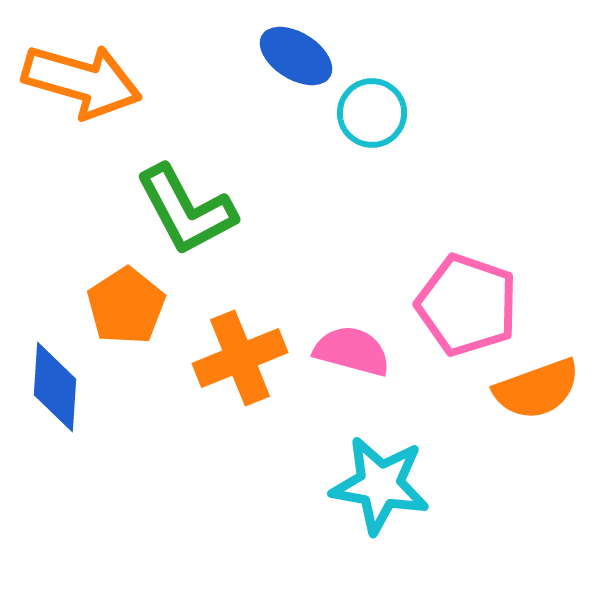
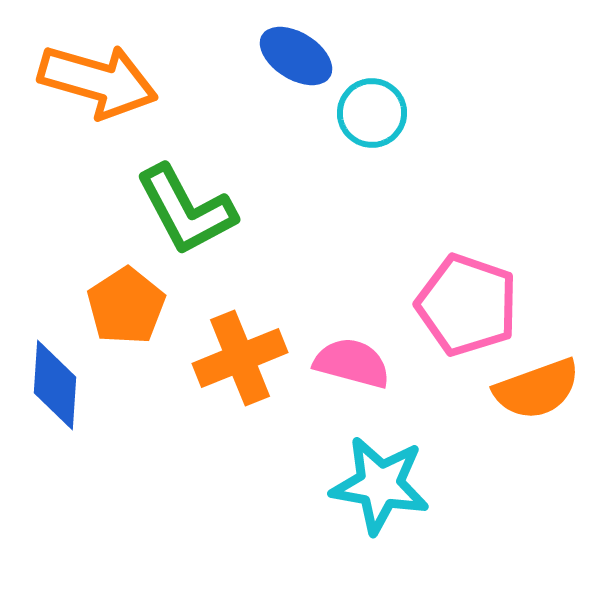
orange arrow: moved 16 px right
pink semicircle: moved 12 px down
blue diamond: moved 2 px up
